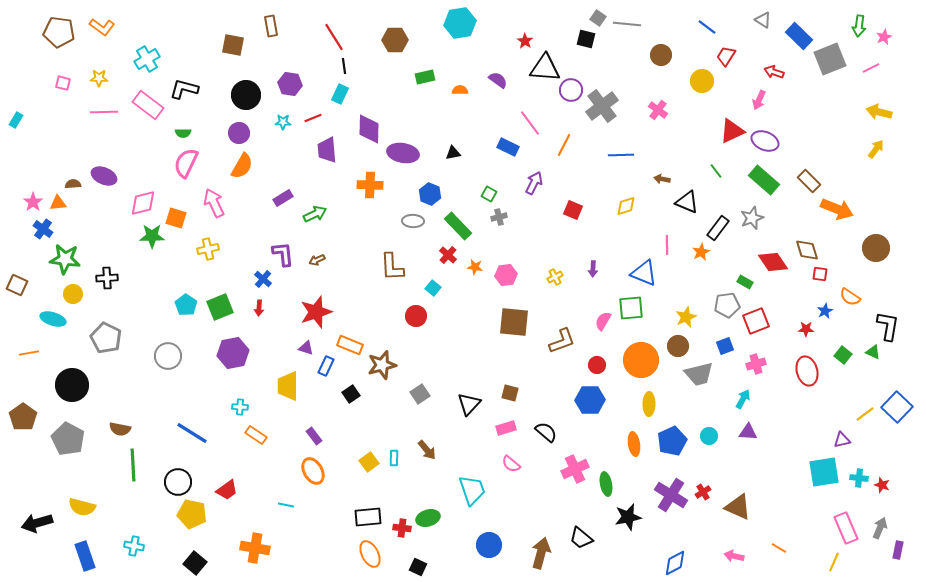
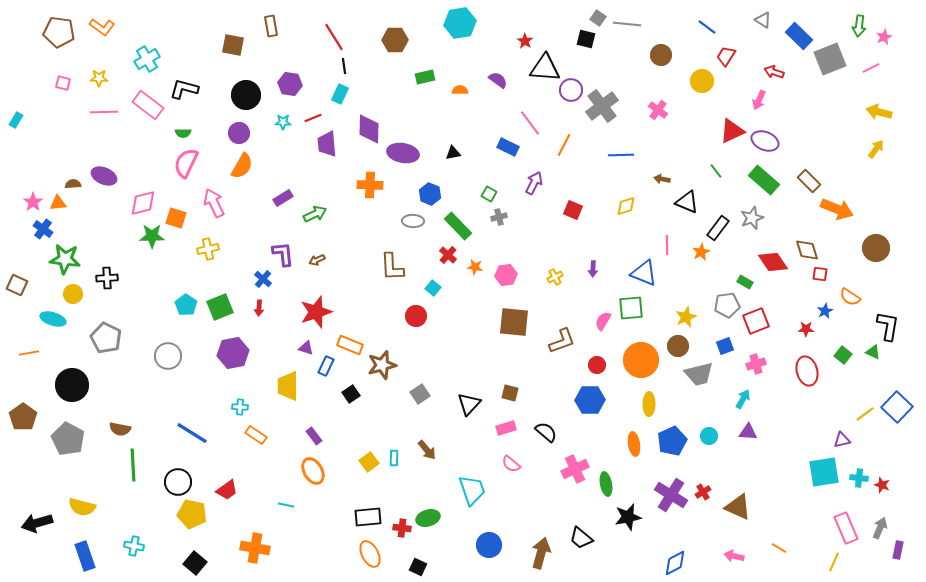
purple trapezoid at (327, 150): moved 6 px up
